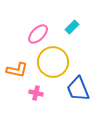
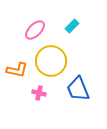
cyan rectangle: moved 1 px up
pink ellipse: moved 3 px left, 4 px up
yellow circle: moved 2 px left, 1 px up
pink cross: moved 3 px right
